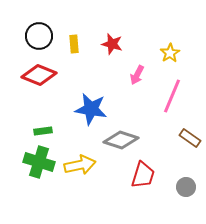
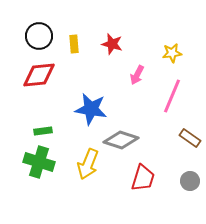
yellow star: moved 2 px right; rotated 24 degrees clockwise
red diamond: rotated 28 degrees counterclockwise
yellow arrow: moved 8 px right, 1 px up; rotated 124 degrees clockwise
red trapezoid: moved 3 px down
gray circle: moved 4 px right, 6 px up
